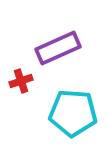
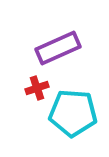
red cross: moved 16 px right, 7 px down
